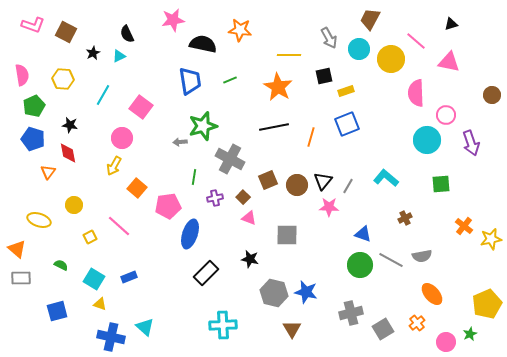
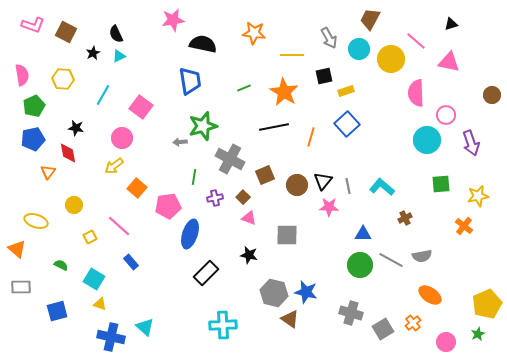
orange star at (240, 30): moved 14 px right, 3 px down
black semicircle at (127, 34): moved 11 px left
yellow line at (289, 55): moved 3 px right
green line at (230, 80): moved 14 px right, 8 px down
orange star at (278, 87): moved 6 px right, 5 px down
blue square at (347, 124): rotated 20 degrees counterclockwise
black star at (70, 125): moved 6 px right, 3 px down
blue pentagon at (33, 139): rotated 30 degrees counterclockwise
yellow arrow at (114, 166): rotated 24 degrees clockwise
cyan L-shape at (386, 178): moved 4 px left, 9 px down
brown square at (268, 180): moved 3 px left, 5 px up
gray line at (348, 186): rotated 42 degrees counterclockwise
yellow ellipse at (39, 220): moved 3 px left, 1 px down
blue triangle at (363, 234): rotated 18 degrees counterclockwise
yellow star at (491, 239): moved 13 px left, 43 px up
black star at (250, 259): moved 1 px left, 4 px up
blue rectangle at (129, 277): moved 2 px right, 15 px up; rotated 70 degrees clockwise
gray rectangle at (21, 278): moved 9 px down
orange ellipse at (432, 294): moved 2 px left, 1 px down; rotated 15 degrees counterclockwise
gray cross at (351, 313): rotated 30 degrees clockwise
orange cross at (417, 323): moved 4 px left
brown triangle at (292, 329): moved 2 px left, 10 px up; rotated 24 degrees counterclockwise
green star at (470, 334): moved 8 px right
